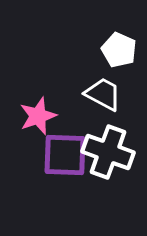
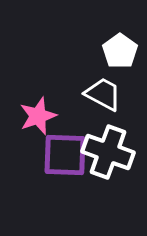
white pentagon: moved 1 px right, 1 px down; rotated 12 degrees clockwise
